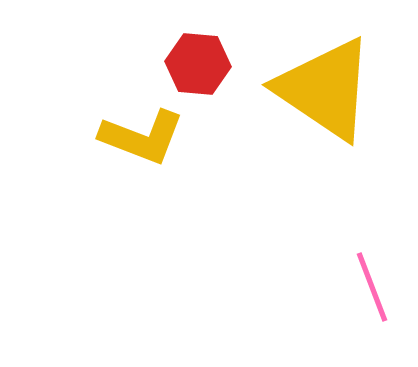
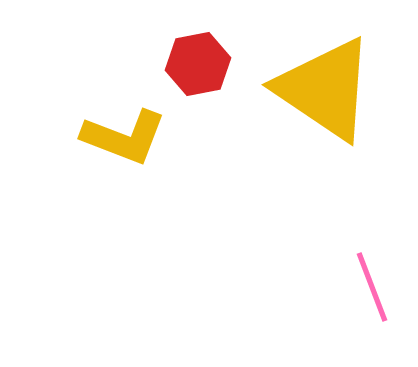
red hexagon: rotated 16 degrees counterclockwise
yellow L-shape: moved 18 px left
